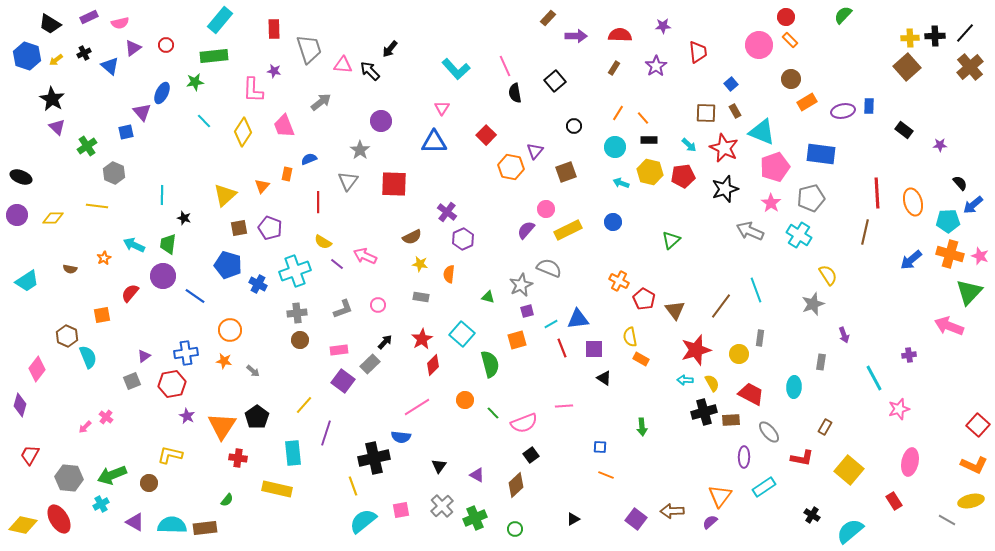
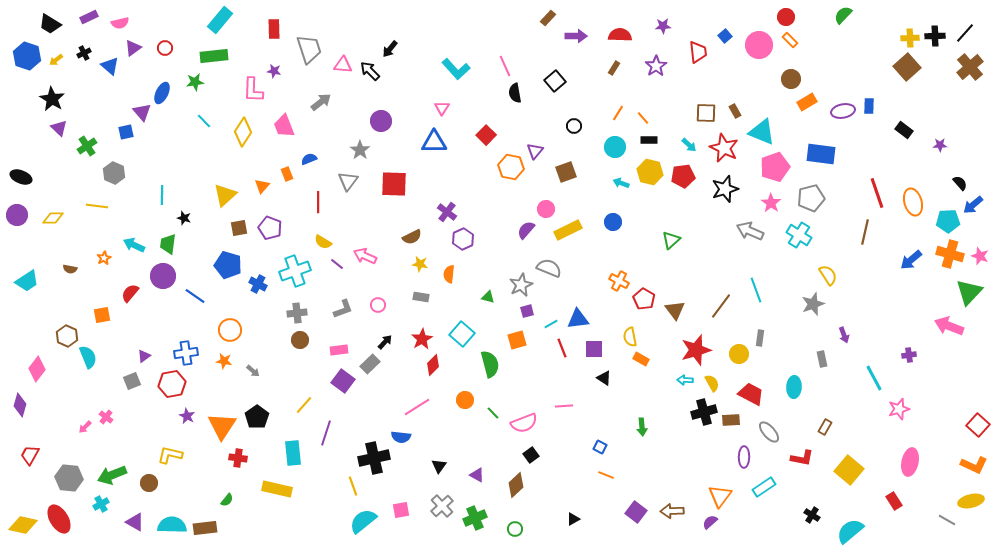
red circle at (166, 45): moved 1 px left, 3 px down
blue square at (731, 84): moved 6 px left, 48 px up
purple triangle at (57, 127): moved 2 px right, 1 px down
orange rectangle at (287, 174): rotated 32 degrees counterclockwise
red line at (877, 193): rotated 16 degrees counterclockwise
gray rectangle at (821, 362): moved 1 px right, 3 px up; rotated 21 degrees counterclockwise
blue square at (600, 447): rotated 24 degrees clockwise
purple square at (636, 519): moved 7 px up
